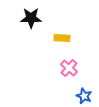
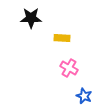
pink cross: rotated 12 degrees counterclockwise
